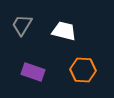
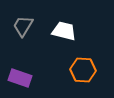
gray trapezoid: moved 1 px right, 1 px down
purple rectangle: moved 13 px left, 6 px down
